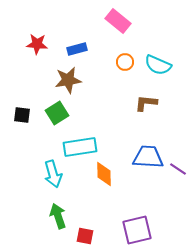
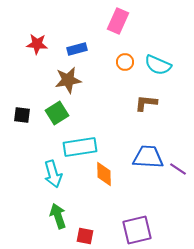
pink rectangle: rotated 75 degrees clockwise
